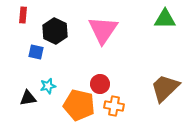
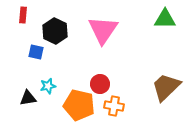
brown trapezoid: moved 1 px right, 1 px up
